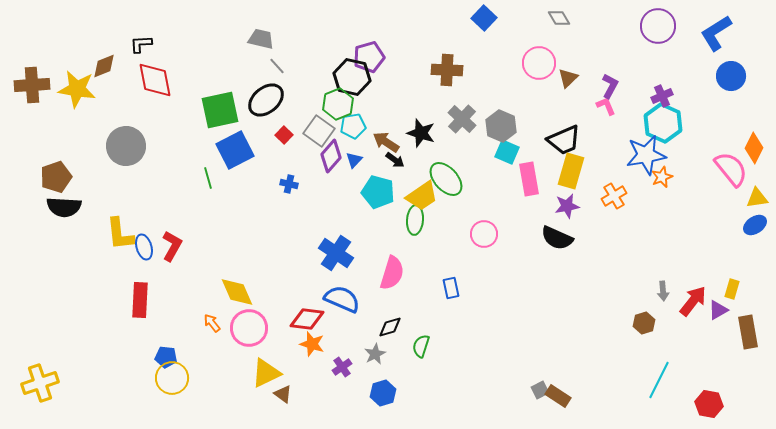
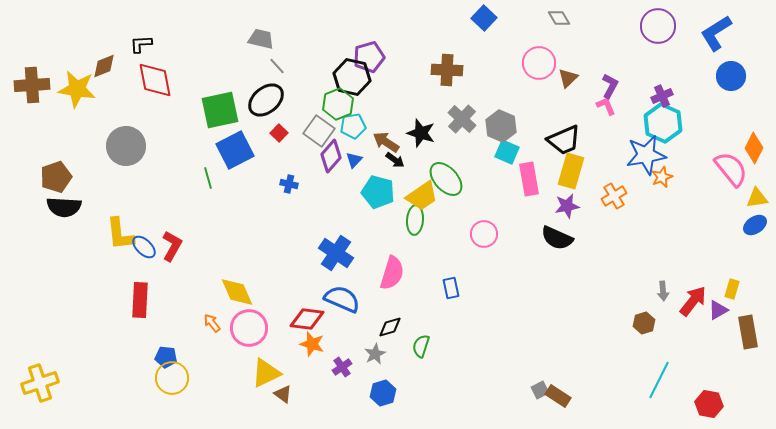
red square at (284, 135): moved 5 px left, 2 px up
blue ellipse at (144, 247): rotated 30 degrees counterclockwise
